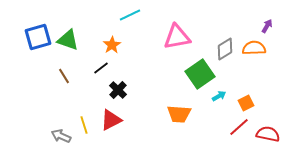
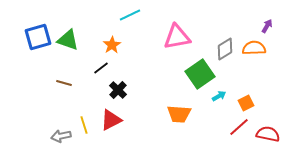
brown line: moved 7 px down; rotated 42 degrees counterclockwise
gray arrow: rotated 36 degrees counterclockwise
